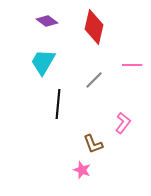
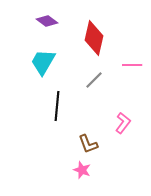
red diamond: moved 11 px down
black line: moved 1 px left, 2 px down
brown L-shape: moved 5 px left
